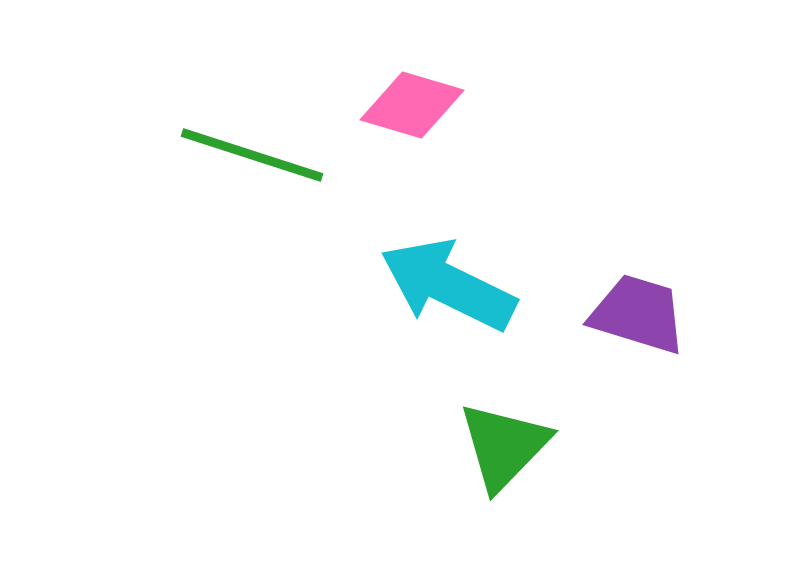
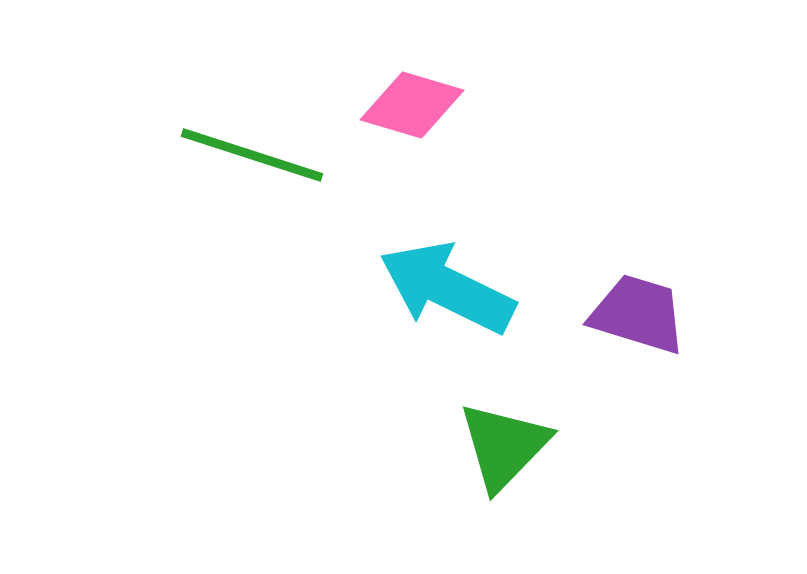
cyan arrow: moved 1 px left, 3 px down
